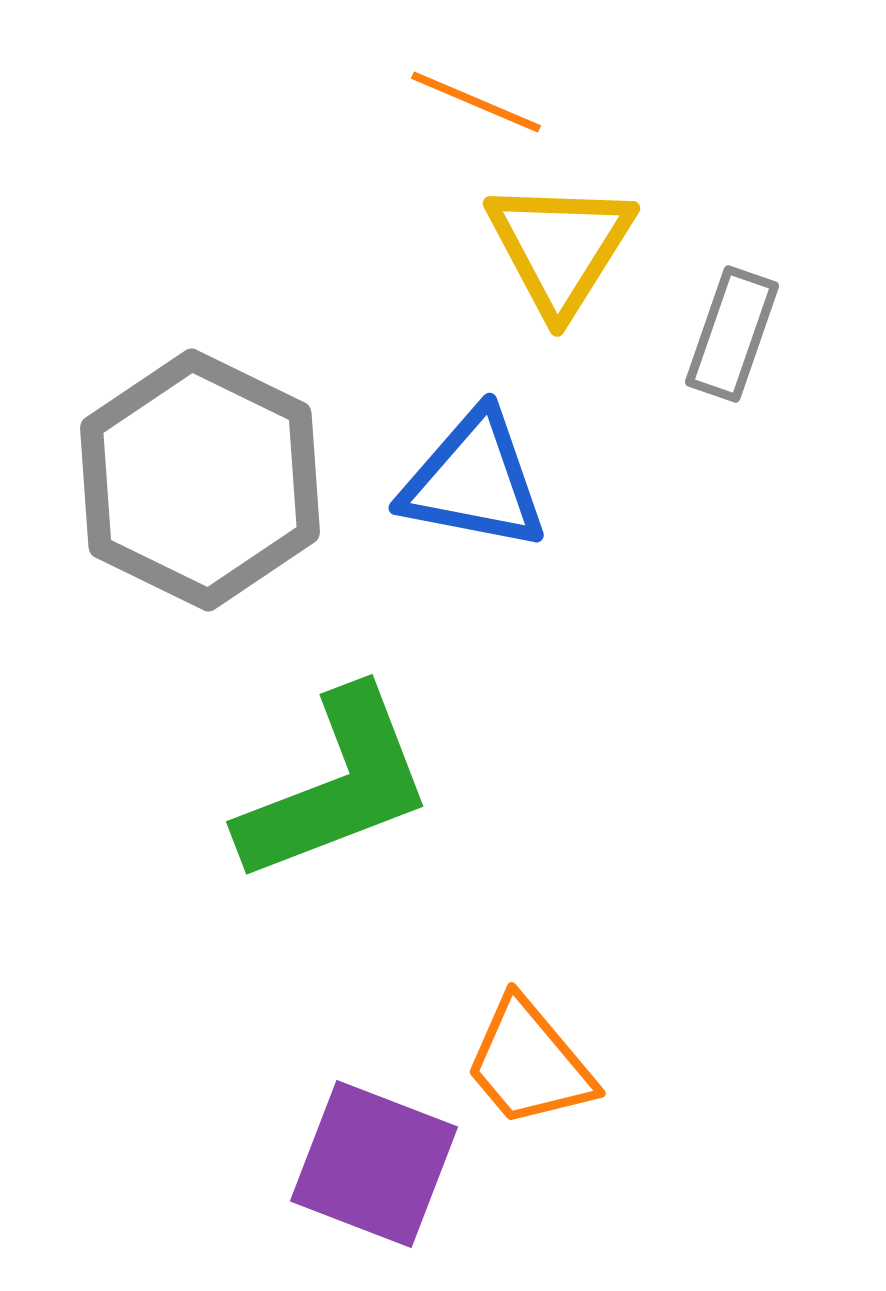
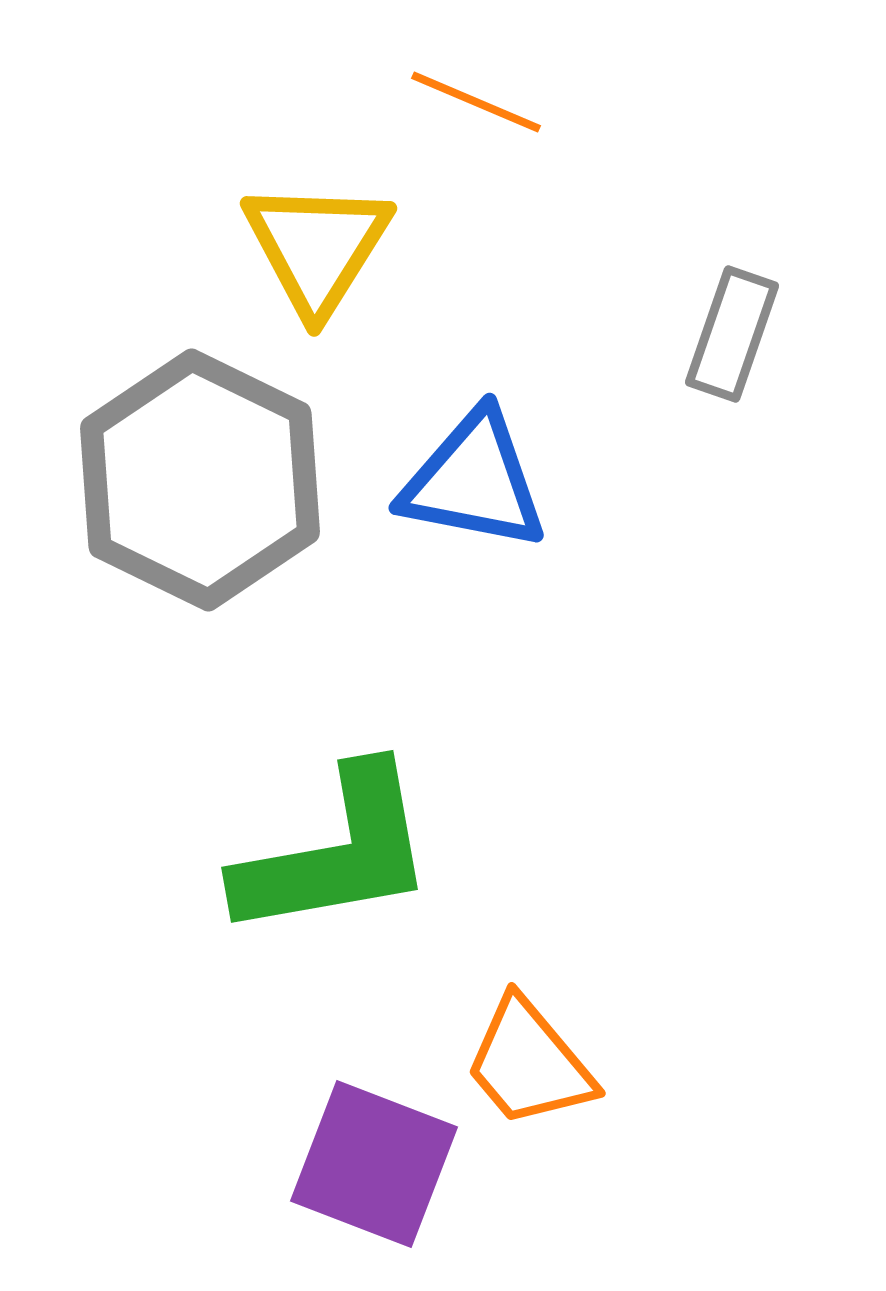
yellow triangle: moved 243 px left
green L-shape: moved 67 px down; rotated 11 degrees clockwise
